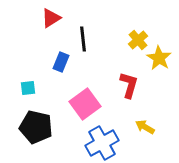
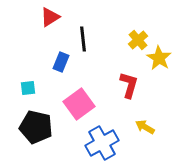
red triangle: moved 1 px left, 1 px up
pink square: moved 6 px left
